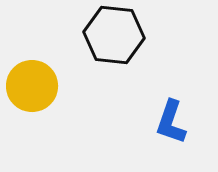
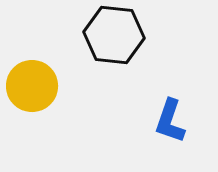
blue L-shape: moved 1 px left, 1 px up
